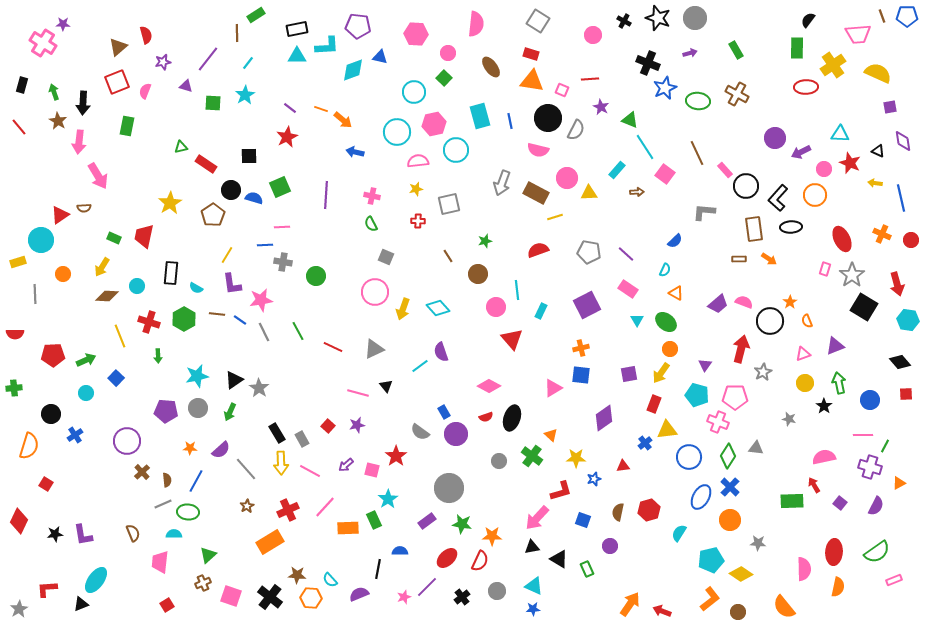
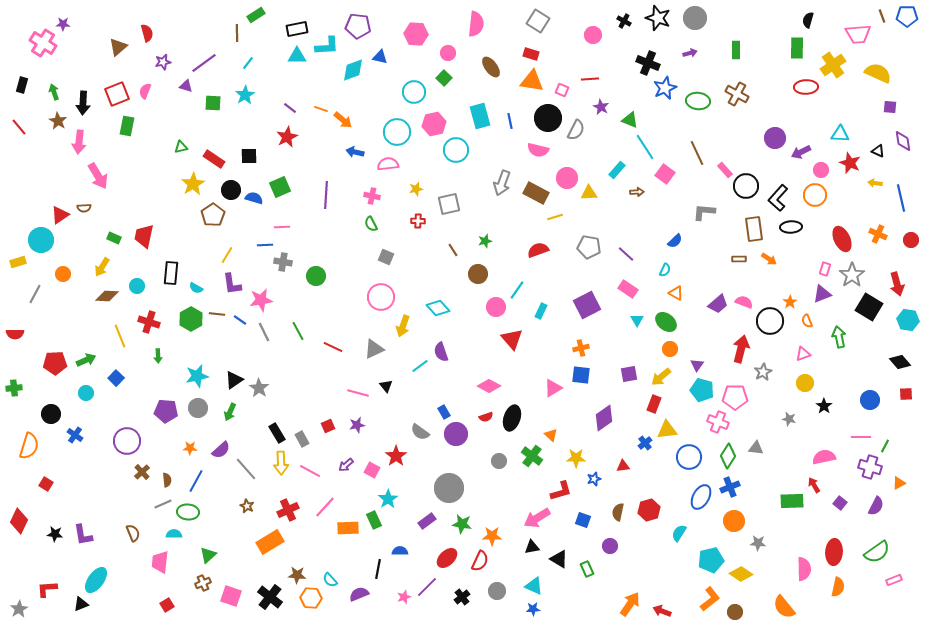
black semicircle at (808, 20): rotated 21 degrees counterclockwise
red semicircle at (146, 35): moved 1 px right, 2 px up
green rectangle at (736, 50): rotated 30 degrees clockwise
purple line at (208, 59): moved 4 px left, 4 px down; rotated 16 degrees clockwise
red square at (117, 82): moved 12 px down
purple square at (890, 107): rotated 16 degrees clockwise
pink semicircle at (418, 161): moved 30 px left, 3 px down
red rectangle at (206, 164): moved 8 px right, 5 px up
pink circle at (824, 169): moved 3 px left, 1 px down
yellow star at (170, 203): moved 23 px right, 19 px up
orange cross at (882, 234): moved 4 px left
gray pentagon at (589, 252): moved 5 px up
brown line at (448, 256): moved 5 px right, 6 px up
cyan line at (517, 290): rotated 42 degrees clockwise
pink circle at (375, 292): moved 6 px right, 5 px down
gray line at (35, 294): rotated 30 degrees clockwise
black square at (864, 307): moved 5 px right
yellow arrow at (403, 309): moved 17 px down
green hexagon at (184, 319): moved 7 px right
purple triangle at (835, 346): moved 13 px left, 52 px up
red pentagon at (53, 355): moved 2 px right, 8 px down
purple triangle at (705, 365): moved 8 px left
yellow arrow at (661, 373): moved 4 px down; rotated 15 degrees clockwise
green arrow at (839, 383): moved 46 px up
cyan pentagon at (697, 395): moved 5 px right, 5 px up
red square at (328, 426): rotated 24 degrees clockwise
blue cross at (75, 435): rotated 21 degrees counterclockwise
pink line at (863, 435): moved 2 px left, 2 px down
pink square at (372, 470): rotated 14 degrees clockwise
blue cross at (730, 487): rotated 24 degrees clockwise
brown star at (247, 506): rotated 16 degrees counterclockwise
pink arrow at (537, 518): rotated 16 degrees clockwise
orange circle at (730, 520): moved 4 px right, 1 px down
black star at (55, 534): rotated 14 degrees clockwise
brown circle at (738, 612): moved 3 px left
